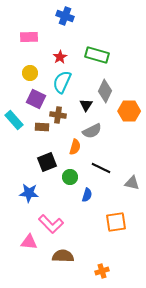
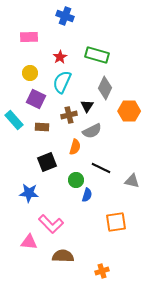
gray diamond: moved 3 px up
black triangle: moved 1 px right, 1 px down
brown cross: moved 11 px right; rotated 21 degrees counterclockwise
green circle: moved 6 px right, 3 px down
gray triangle: moved 2 px up
